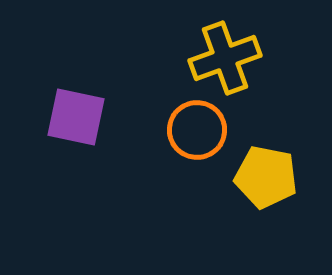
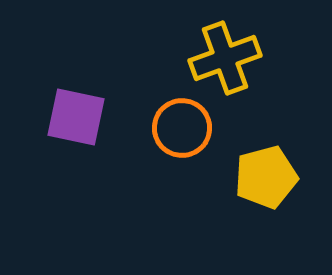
orange circle: moved 15 px left, 2 px up
yellow pentagon: rotated 26 degrees counterclockwise
